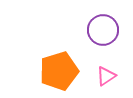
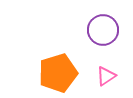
orange pentagon: moved 1 px left, 2 px down
